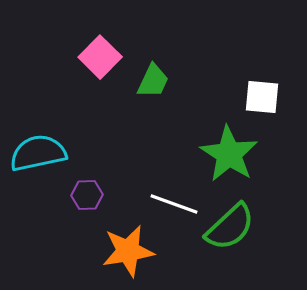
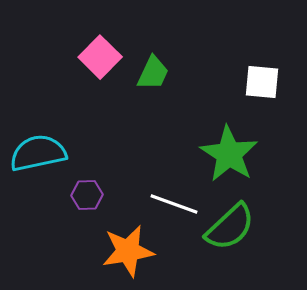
green trapezoid: moved 8 px up
white square: moved 15 px up
